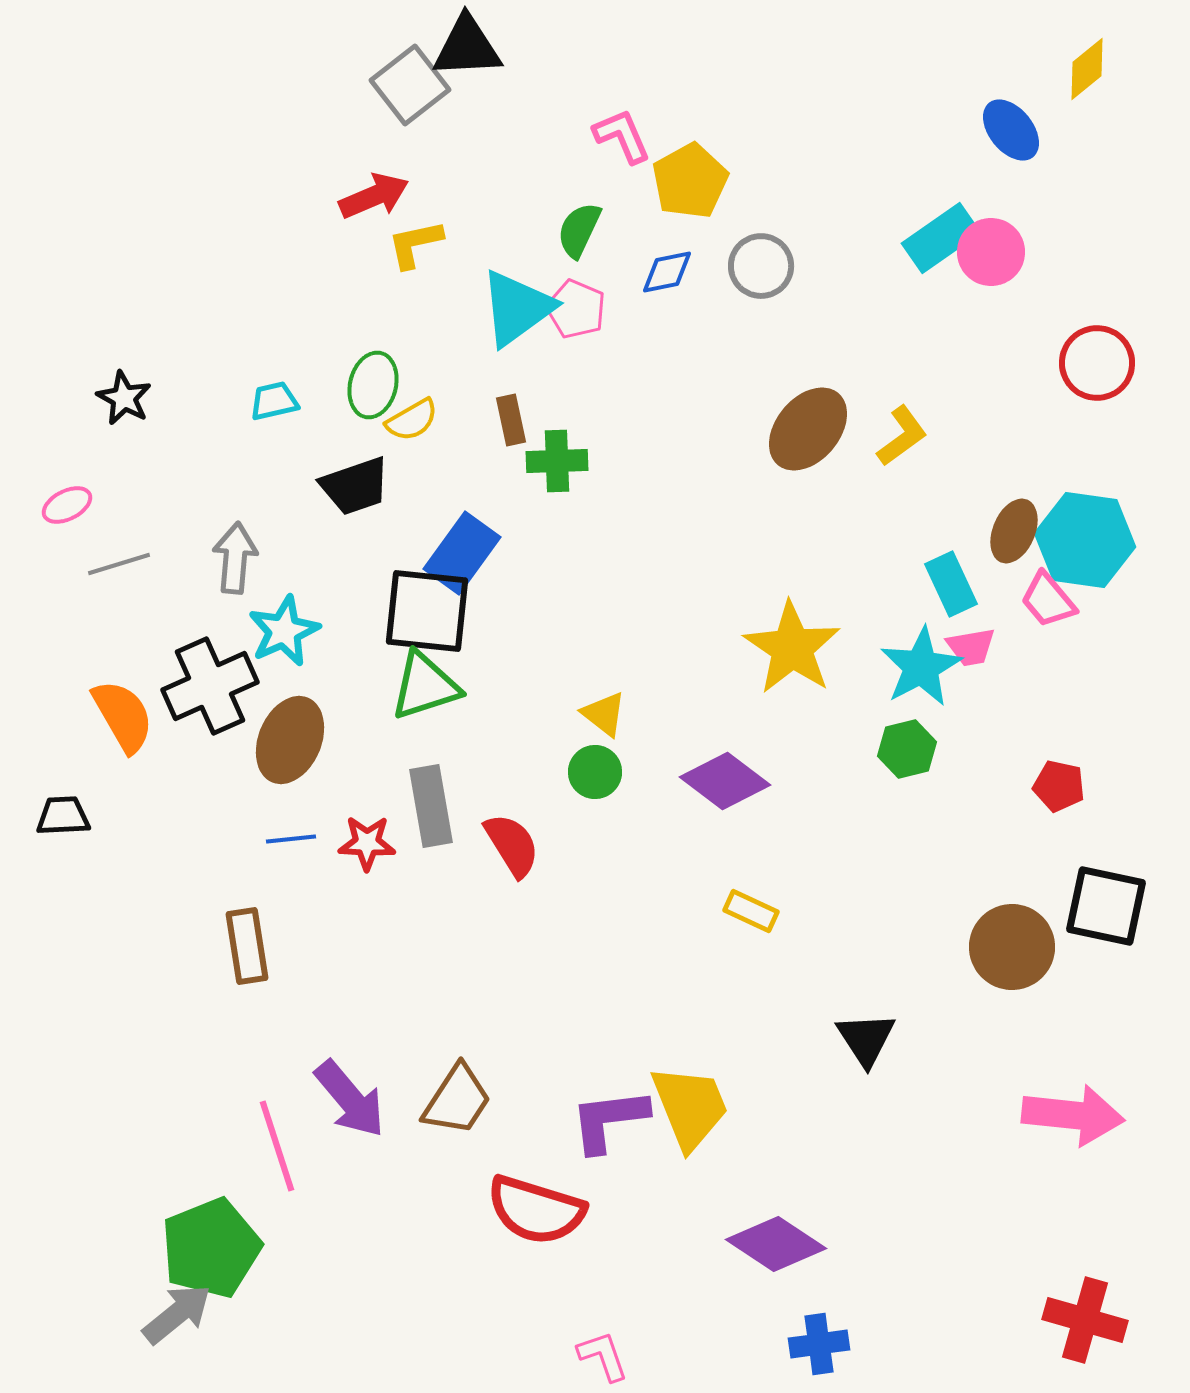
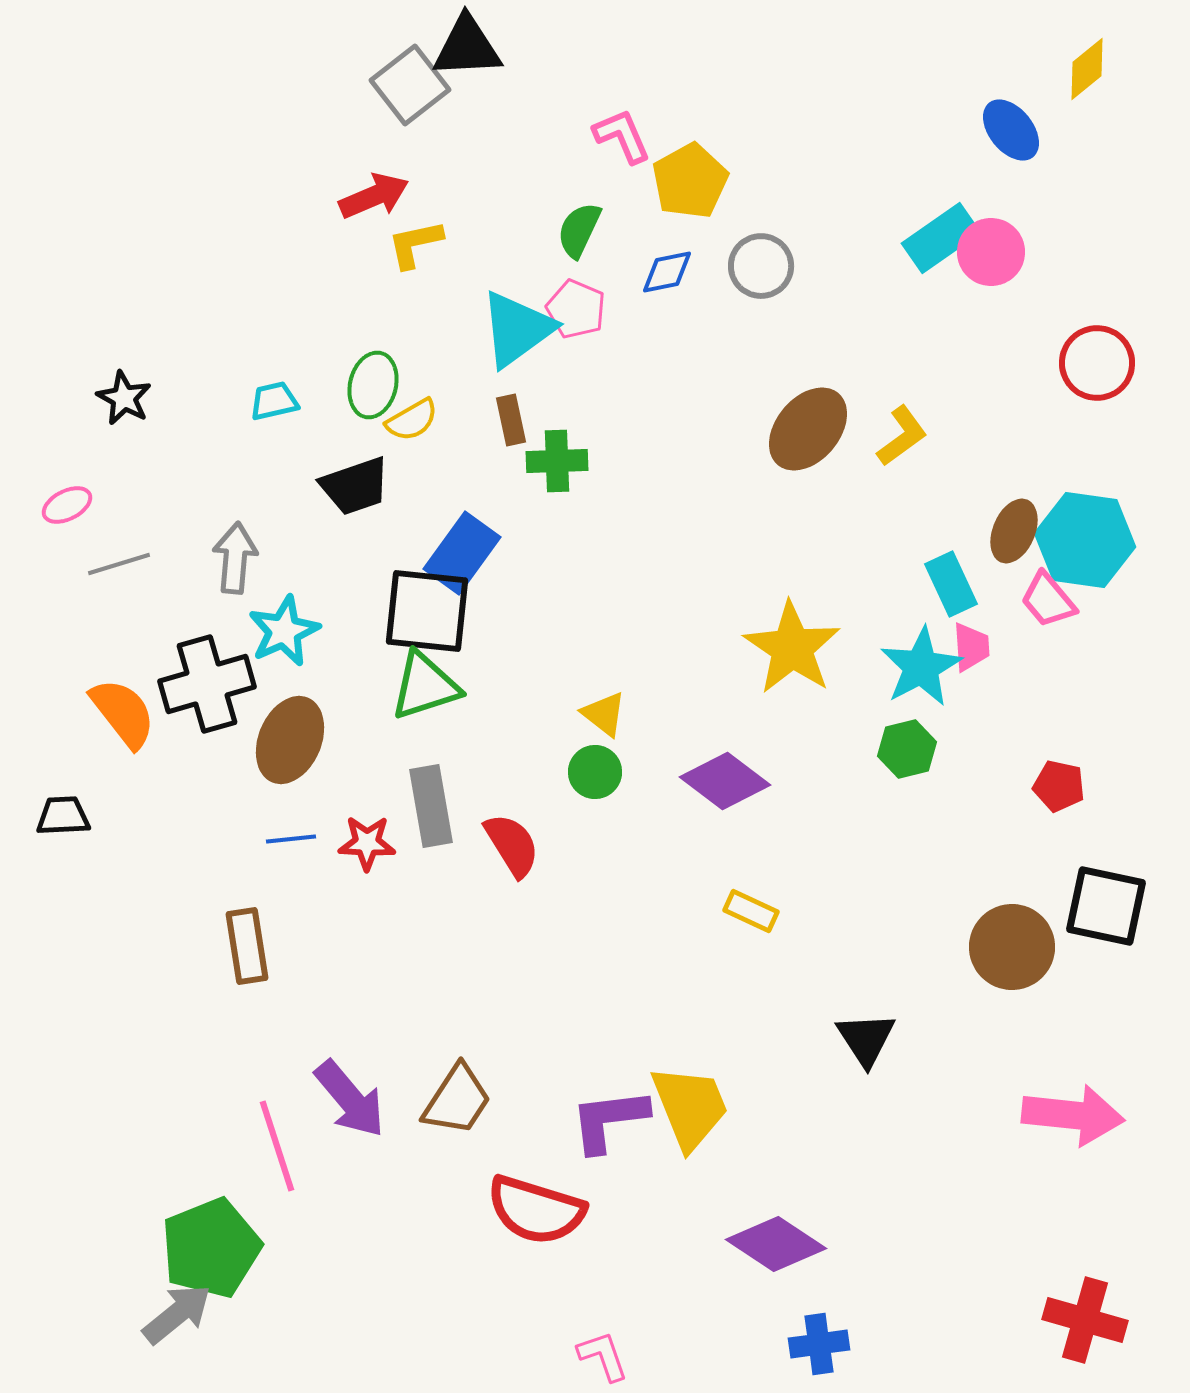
cyan triangle at (517, 308): moved 21 px down
pink trapezoid at (971, 647): rotated 84 degrees counterclockwise
black cross at (210, 686): moved 3 px left, 2 px up; rotated 8 degrees clockwise
orange semicircle at (123, 716): moved 3 px up; rotated 8 degrees counterclockwise
